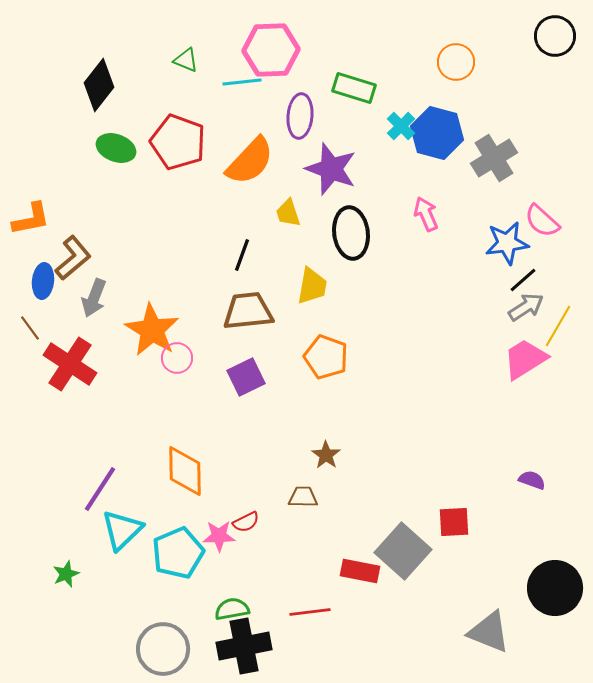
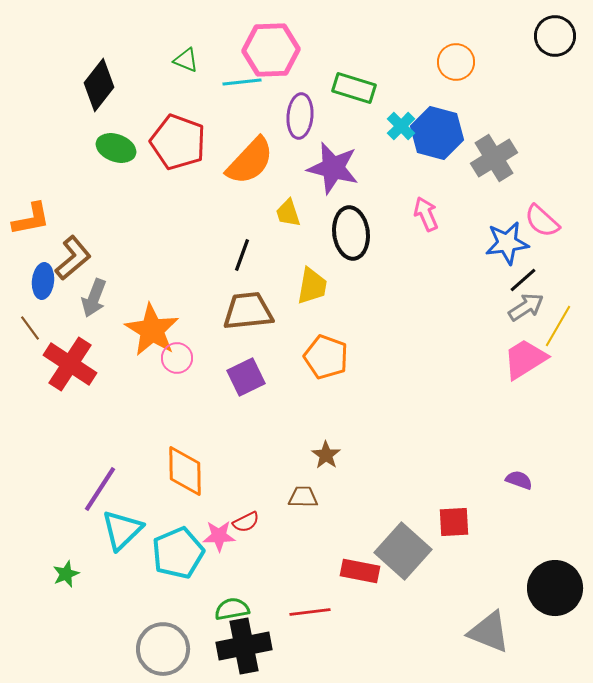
purple star at (331, 169): moved 2 px right, 1 px up; rotated 6 degrees counterclockwise
purple semicircle at (532, 480): moved 13 px left
